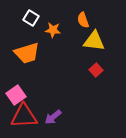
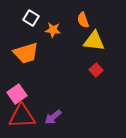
orange trapezoid: moved 1 px left
pink square: moved 1 px right, 1 px up
red triangle: moved 2 px left
